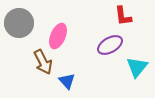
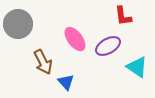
gray circle: moved 1 px left, 1 px down
pink ellipse: moved 17 px right, 3 px down; rotated 60 degrees counterclockwise
purple ellipse: moved 2 px left, 1 px down
cyan triangle: rotated 35 degrees counterclockwise
blue triangle: moved 1 px left, 1 px down
